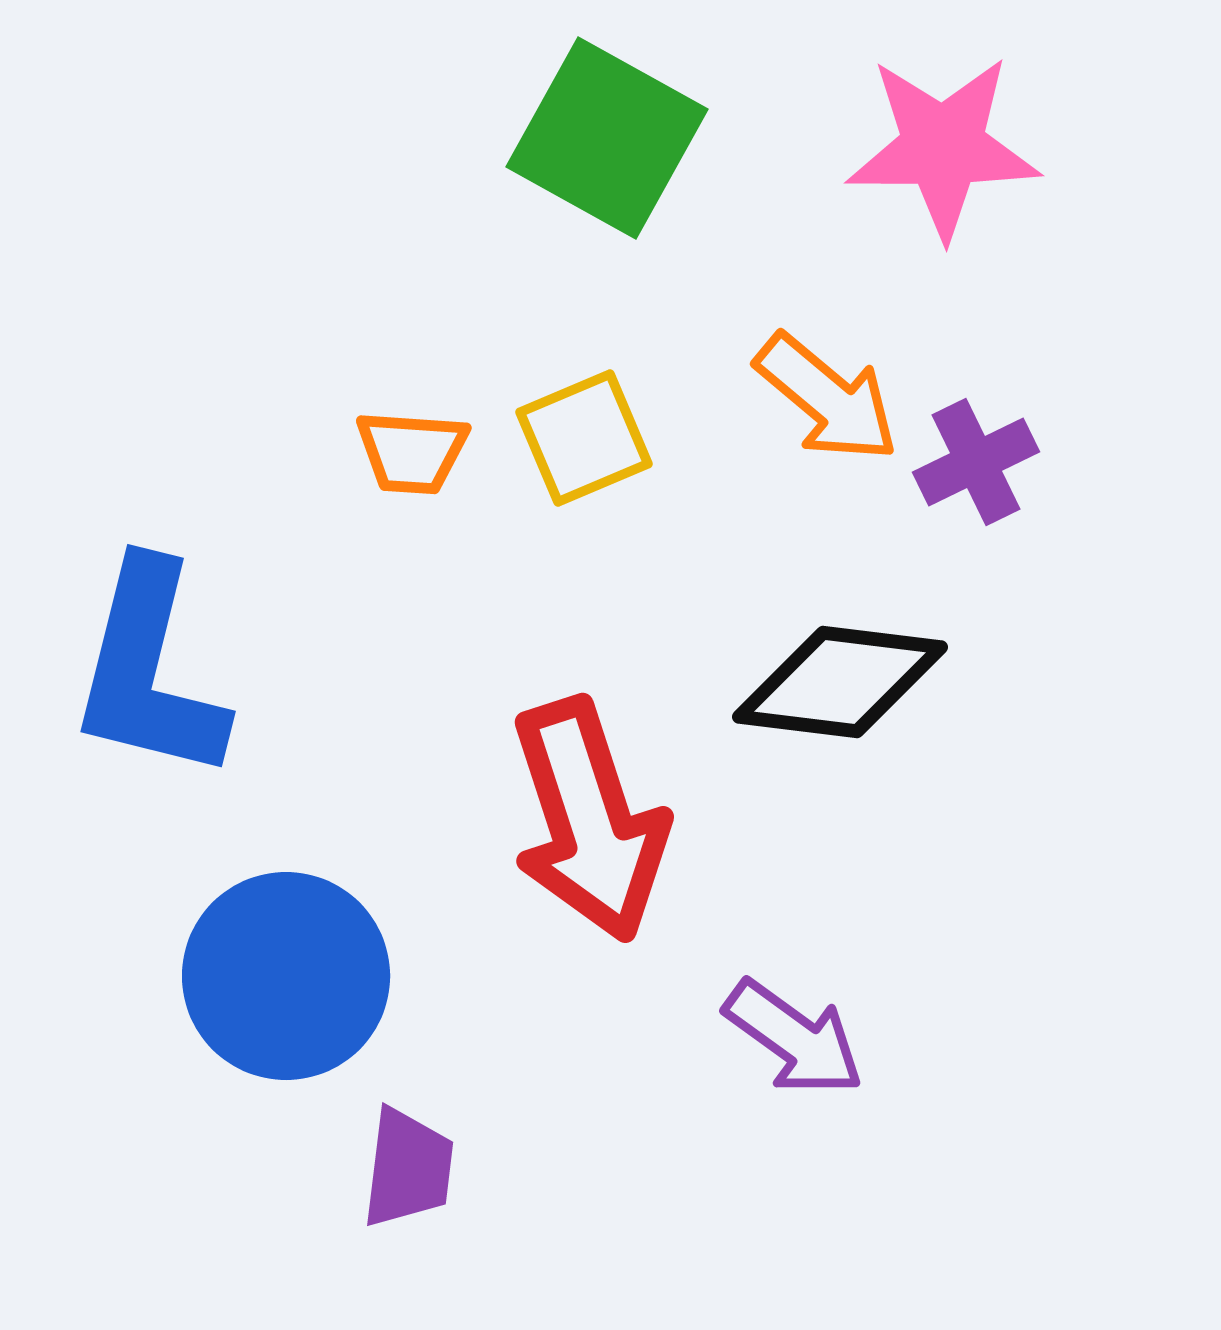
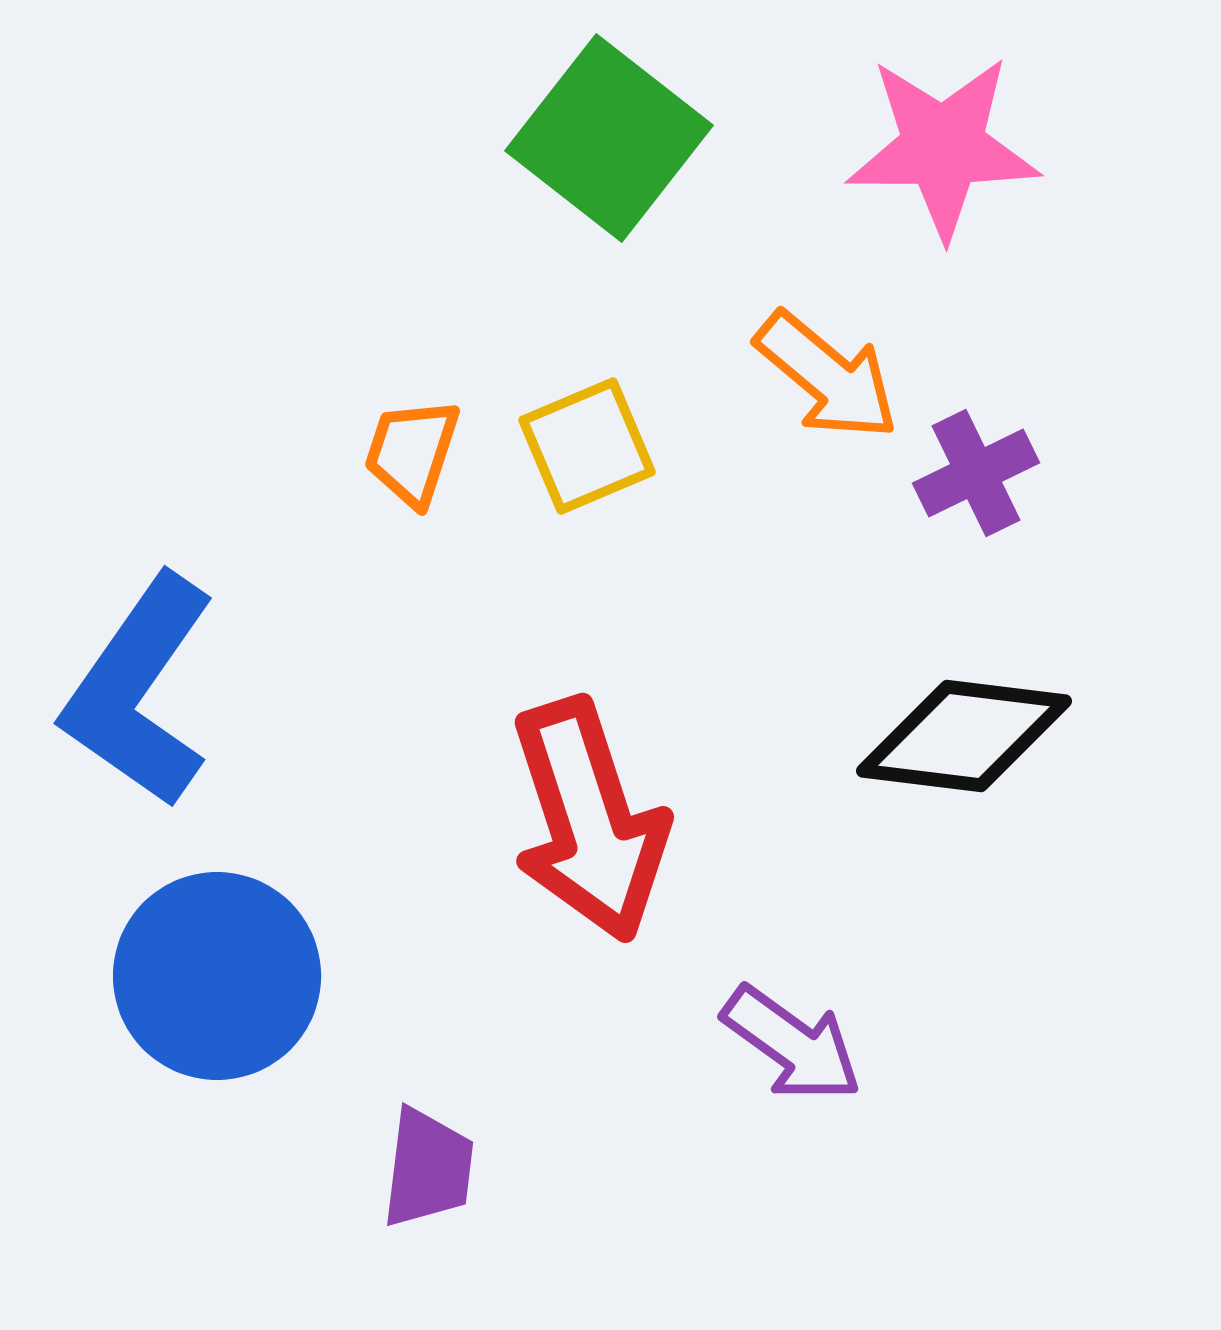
green square: moved 2 px right; rotated 9 degrees clockwise
orange arrow: moved 22 px up
yellow square: moved 3 px right, 8 px down
orange trapezoid: rotated 104 degrees clockwise
purple cross: moved 11 px down
blue L-shape: moved 10 px left, 20 px down; rotated 21 degrees clockwise
black diamond: moved 124 px right, 54 px down
blue circle: moved 69 px left
purple arrow: moved 2 px left, 6 px down
purple trapezoid: moved 20 px right
